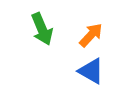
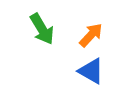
green arrow: rotated 8 degrees counterclockwise
